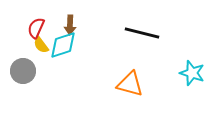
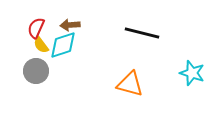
brown arrow: rotated 84 degrees clockwise
gray circle: moved 13 px right
